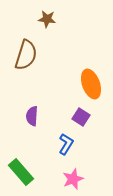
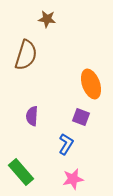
purple square: rotated 12 degrees counterclockwise
pink star: rotated 10 degrees clockwise
